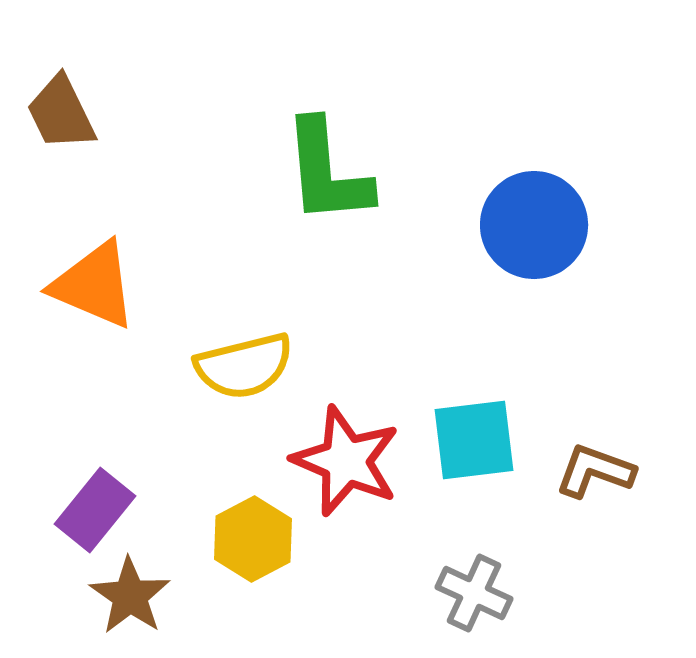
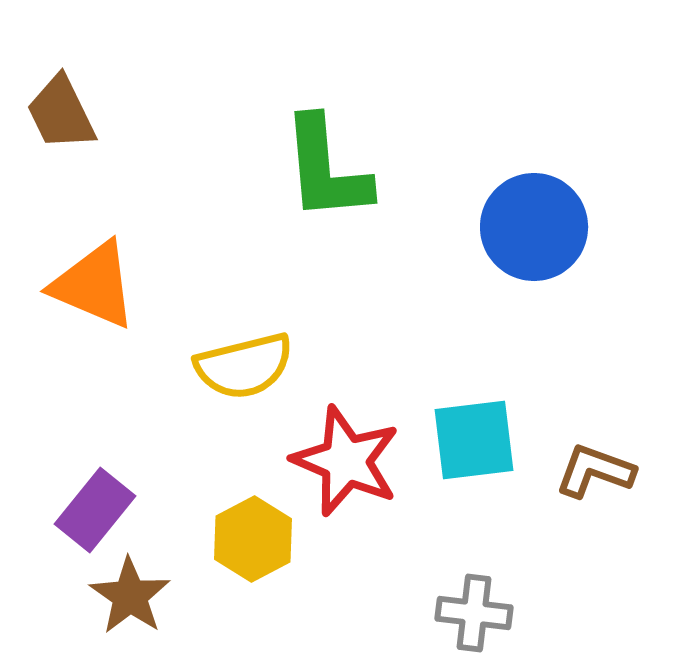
green L-shape: moved 1 px left, 3 px up
blue circle: moved 2 px down
gray cross: moved 20 px down; rotated 18 degrees counterclockwise
